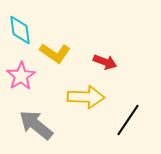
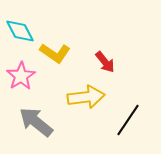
cyan diamond: moved 1 px down; rotated 20 degrees counterclockwise
red arrow: rotated 30 degrees clockwise
yellow arrow: rotated 9 degrees counterclockwise
gray arrow: moved 3 px up
